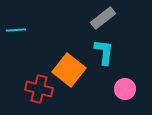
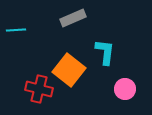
gray rectangle: moved 30 px left; rotated 15 degrees clockwise
cyan L-shape: moved 1 px right
